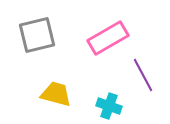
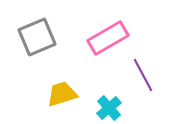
gray square: moved 2 px down; rotated 9 degrees counterclockwise
yellow trapezoid: moved 6 px right; rotated 32 degrees counterclockwise
cyan cross: moved 2 px down; rotated 30 degrees clockwise
